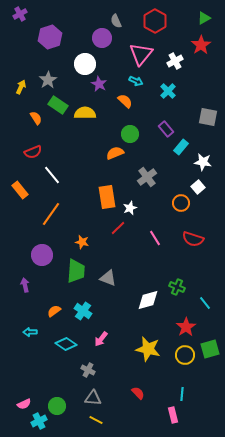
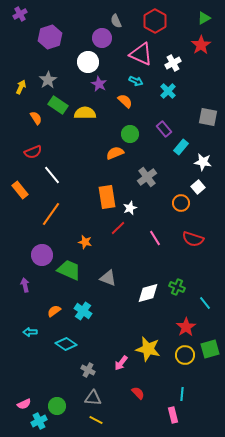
pink triangle at (141, 54): rotated 45 degrees counterclockwise
white cross at (175, 61): moved 2 px left, 2 px down
white circle at (85, 64): moved 3 px right, 2 px up
purple rectangle at (166, 129): moved 2 px left
orange star at (82, 242): moved 3 px right
green trapezoid at (76, 271): moved 7 px left, 1 px up; rotated 70 degrees counterclockwise
white diamond at (148, 300): moved 7 px up
pink arrow at (101, 339): moved 20 px right, 24 px down
